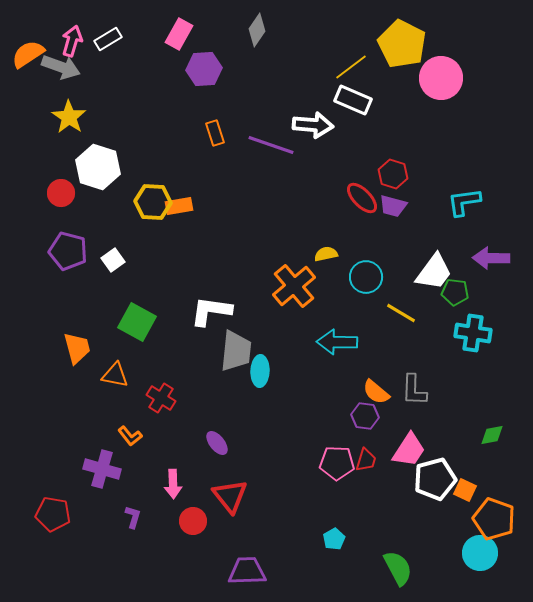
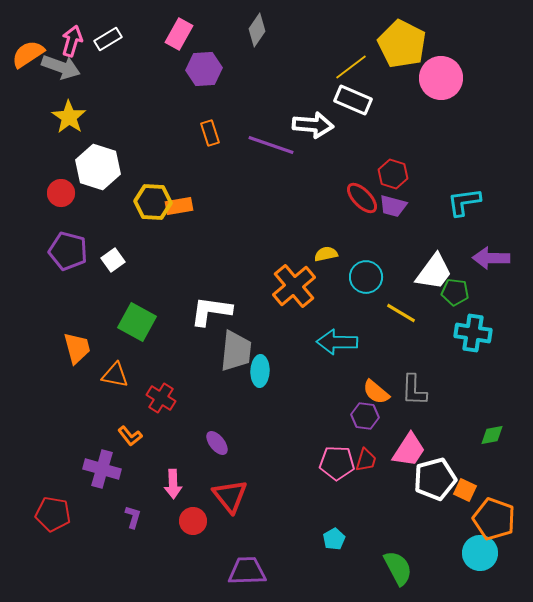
orange rectangle at (215, 133): moved 5 px left
